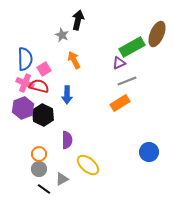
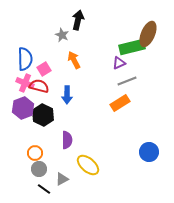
brown ellipse: moved 9 px left
green rectangle: rotated 15 degrees clockwise
orange circle: moved 4 px left, 1 px up
